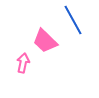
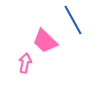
pink arrow: moved 2 px right
